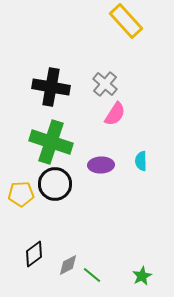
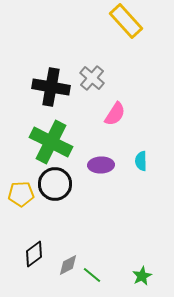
gray cross: moved 13 px left, 6 px up
green cross: rotated 9 degrees clockwise
